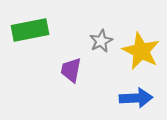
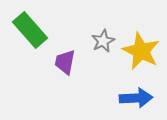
green rectangle: rotated 60 degrees clockwise
gray star: moved 2 px right
purple trapezoid: moved 6 px left, 8 px up
